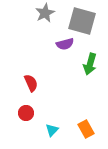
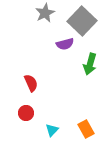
gray square: rotated 28 degrees clockwise
